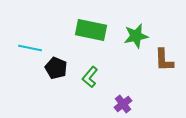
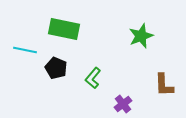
green rectangle: moved 27 px left, 1 px up
green star: moved 5 px right; rotated 10 degrees counterclockwise
cyan line: moved 5 px left, 2 px down
brown L-shape: moved 25 px down
green L-shape: moved 3 px right, 1 px down
